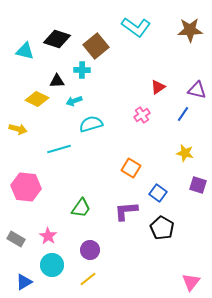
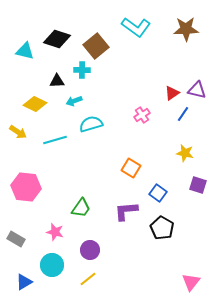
brown star: moved 4 px left, 1 px up
red triangle: moved 14 px right, 6 px down
yellow diamond: moved 2 px left, 5 px down
yellow arrow: moved 3 px down; rotated 18 degrees clockwise
cyan line: moved 4 px left, 9 px up
pink star: moved 7 px right, 4 px up; rotated 18 degrees counterclockwise
